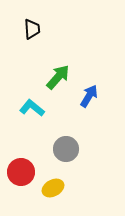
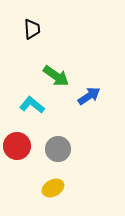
green arrow: moved 2 px left, 1 px up; rotated 84 degrees clockwise
blue arrow: rotated 25 degrees clockwise
cyan L-shape: moved 3 px up
gray circle: moved 8 px left
red circle: moved 4 px left, 26 px up
